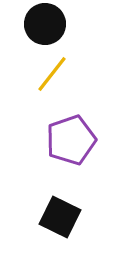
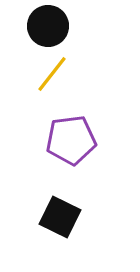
black circle: moved 3 px right, 2 px down
purple pentagon: rotated 12 degrees clockwise
